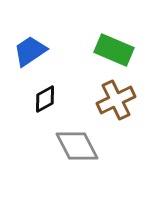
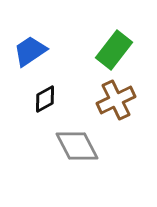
green rectangle: rotated 75 degrees counterclockwise
